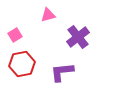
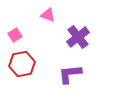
pink triangle: rotated 35 degrees clockwise
purple L-shape: moved 8 px right, 2 px down
